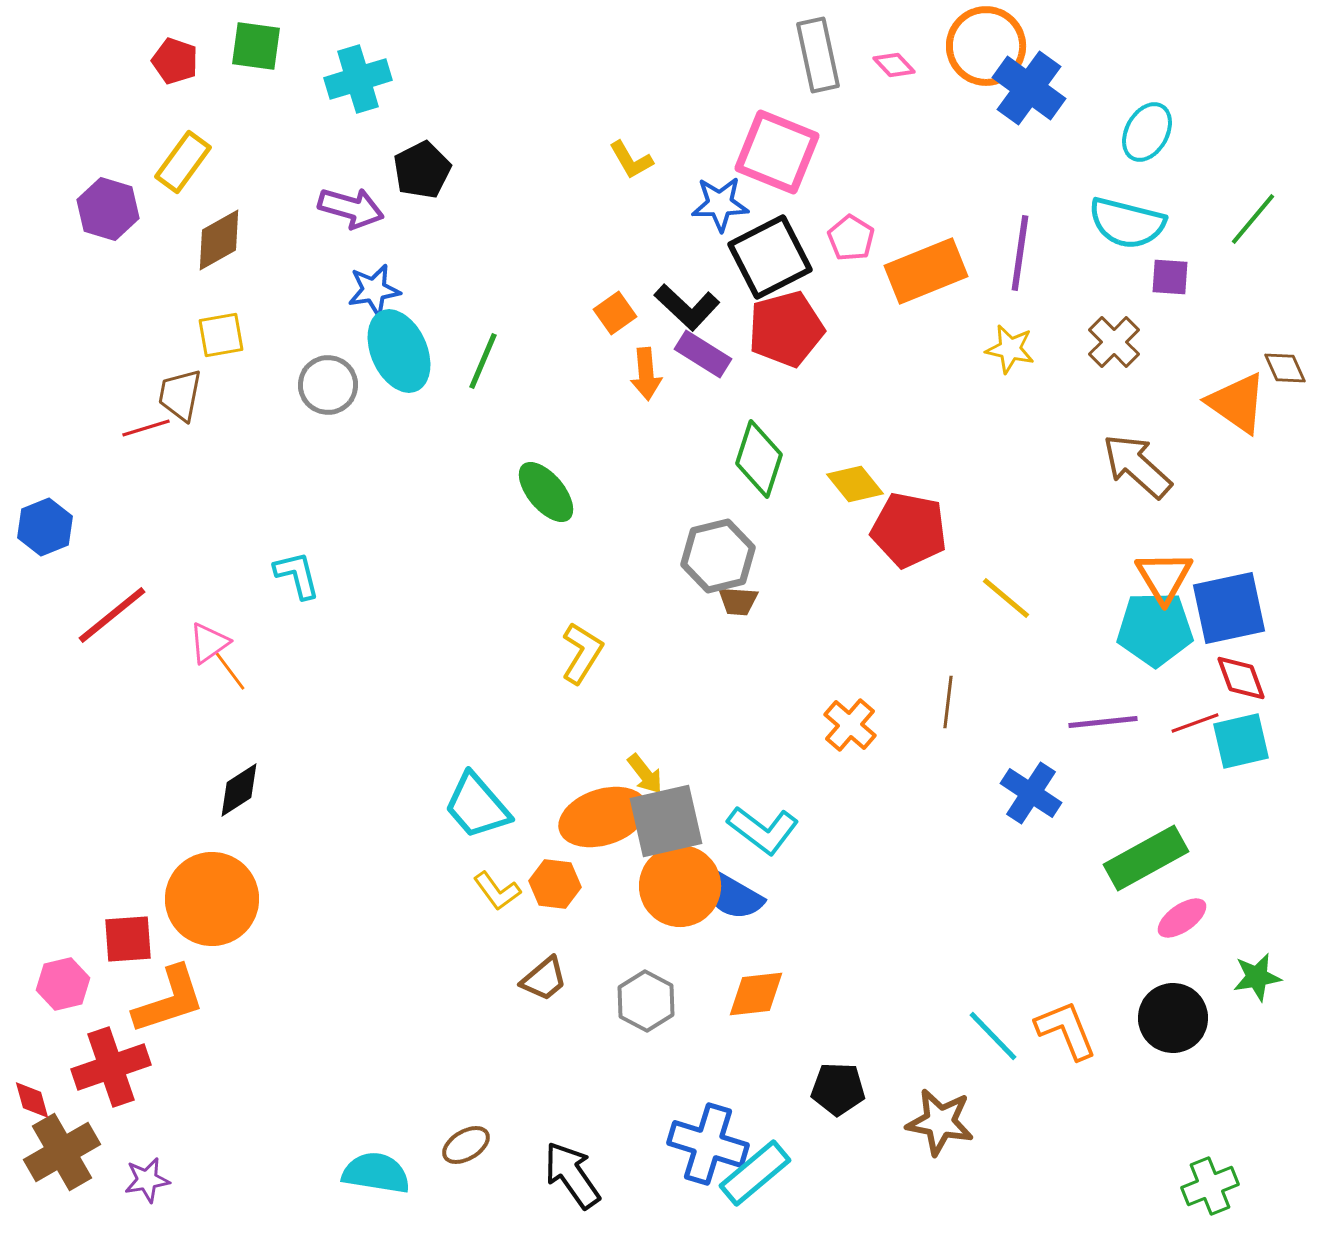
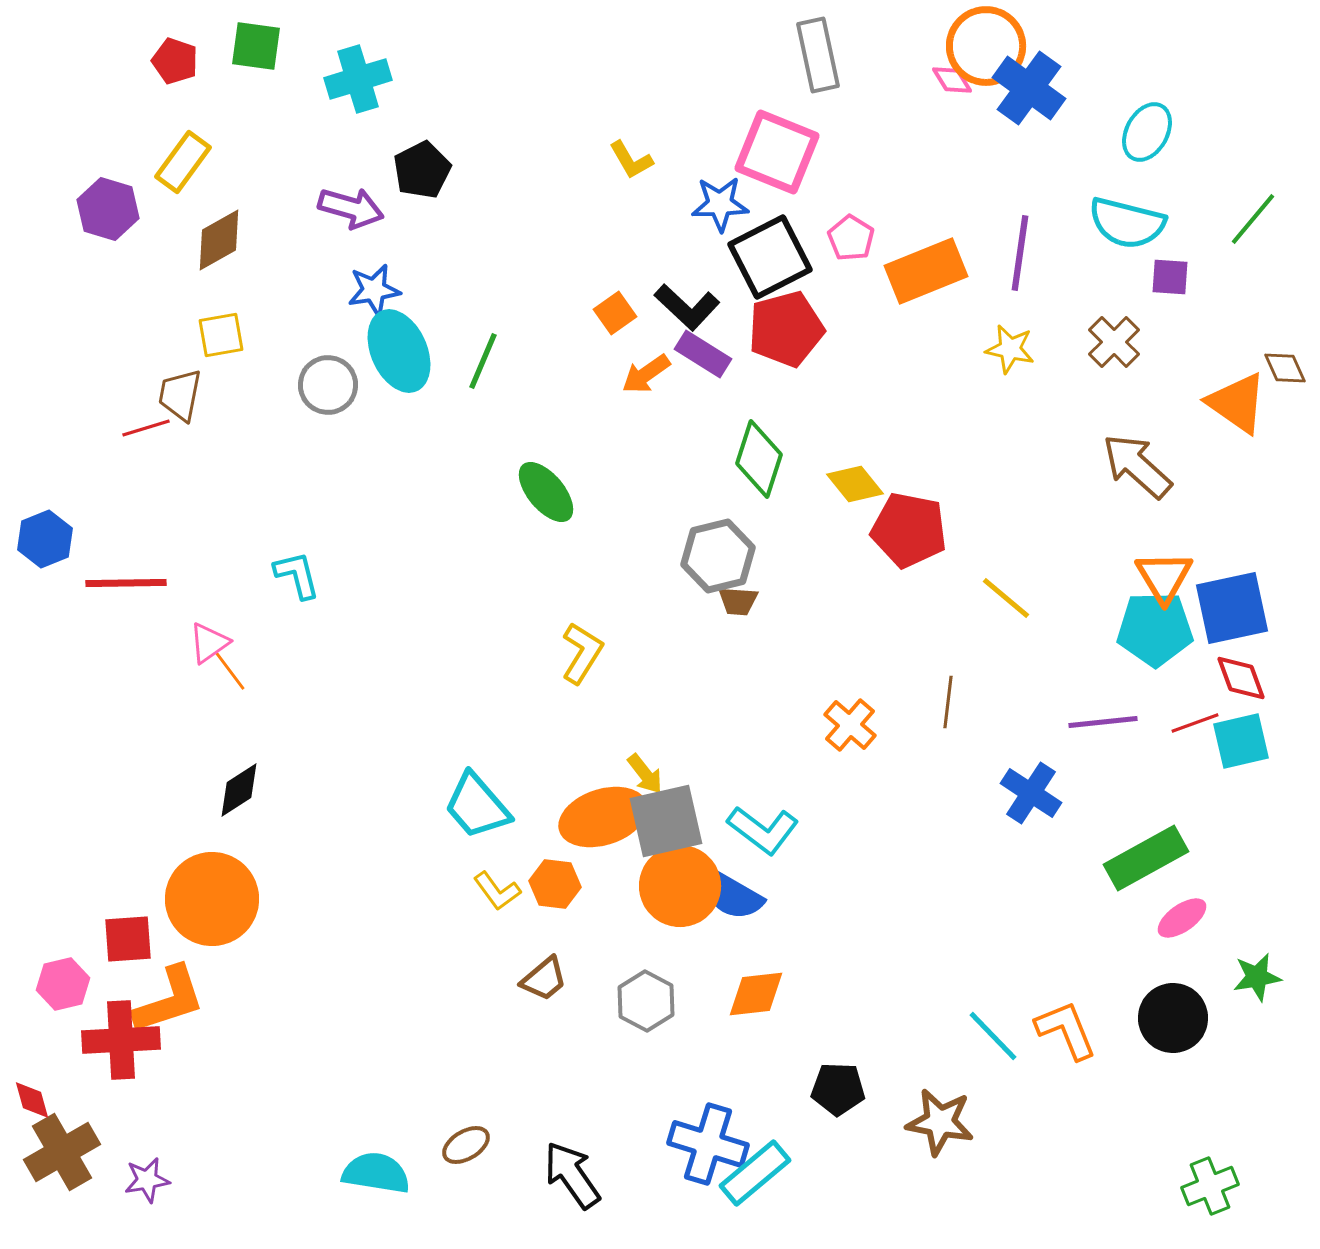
pink diamond at (894, 65): moved 58 px right, 15 px down; rotated 12 degrees clockwise
orange arrow at (646, 374): rotated 60 degrees clockwise
blue hexagon at (45, 527): moved 12 px down
blue square at (1229, 608): moved 3 px right
red line at (112, 615): moved 14 px right, 32 px up; rotated 38 degrees clockwise
red cross at (111, 1067): moved 10 px right, 27 px up; rotated 16 degrees clockwise
